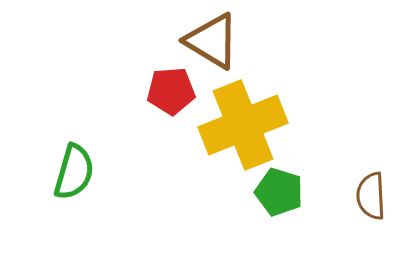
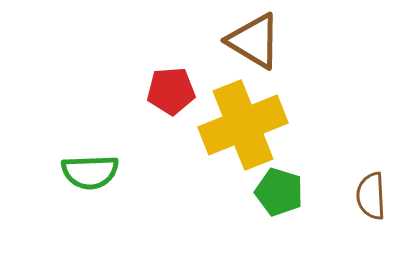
brown triangle: moved 42 px right
green semicircle: moved 16 px right; rotated 72 degrees clockwise
